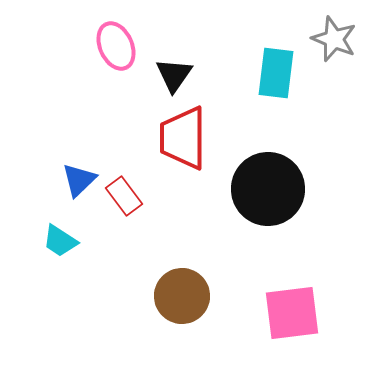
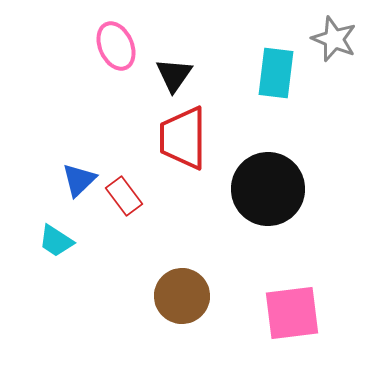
cyan trapezoid: moved 4 px left
